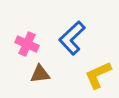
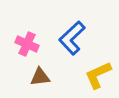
brown triangle: moved 3 px down
